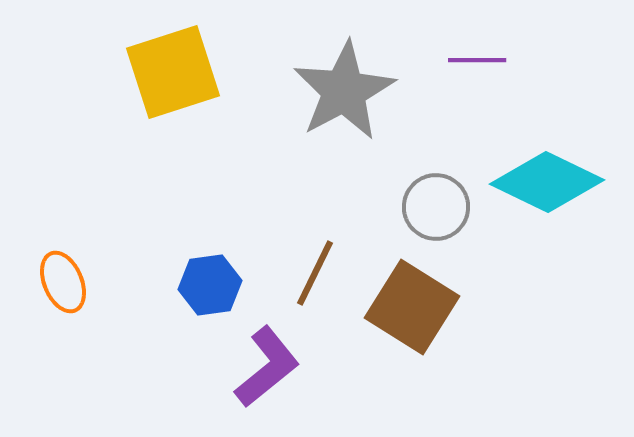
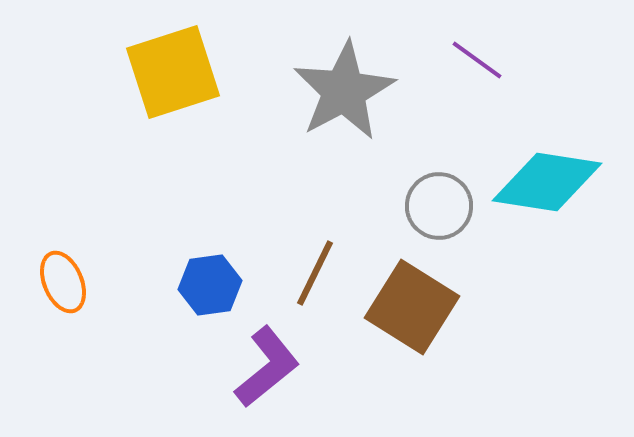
purple line: rotated 36 degrees clockwise
cyan diamond: rotated 17 degrees counterclockwise
gray circle: moved 3 px right, 1 px up
